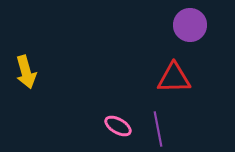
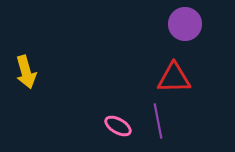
purple circle: moved 5 px left, 1 px up
purple line: moved 8 px up
